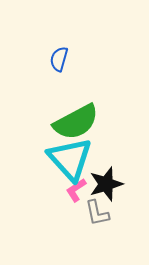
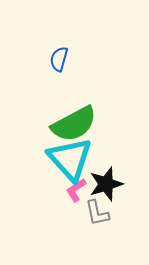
green semicircle: moved 2 px left, 2 px down
